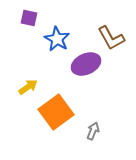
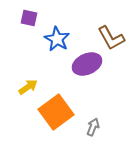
purple ellipse: moved 1 px right
gray arrow: moved 4 px up
